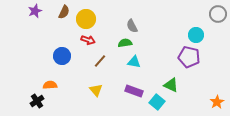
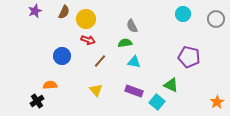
gray circle: moved 2 px left, 5 px down
cyan circle: moved 13 px left, 21 px up
